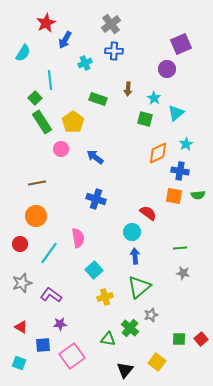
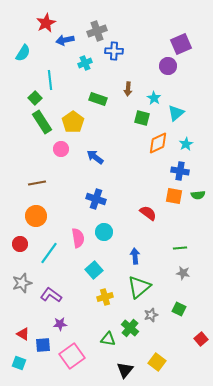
gray cross at (111, 24): moved 14 px left, 7 px down; rotated 18 degrees clockwise
blue arrow at (65, 40): rotated 48 degrees clockwise
purple circle at (167, 69): moved 1 px right, 3 px up
green square at (145, 119): moved 3 px left, 1 px up
orange diamond at (158, 153): moved 10 px up
cyan circle at (132, 232): moved 28 px left
red triangle at (21, 327): moved 2 px right, 7 px down
green square at (179, 339): moved 30 px up; rotated 24 degrees clockwise
